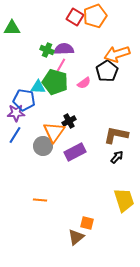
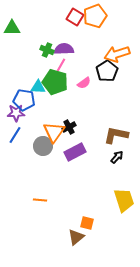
black cross: moved 6 px down
